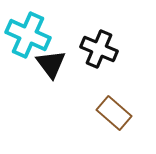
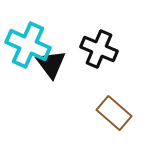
cyan cross: moved 10 px down
